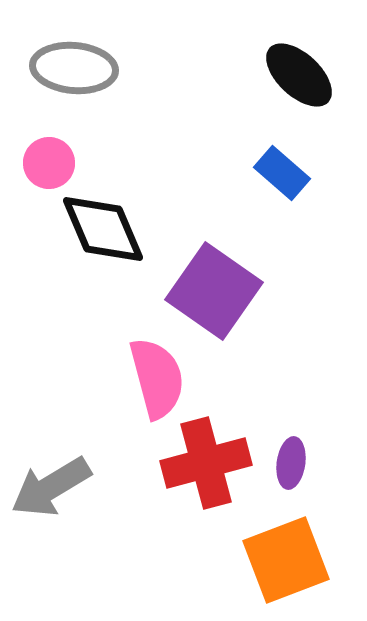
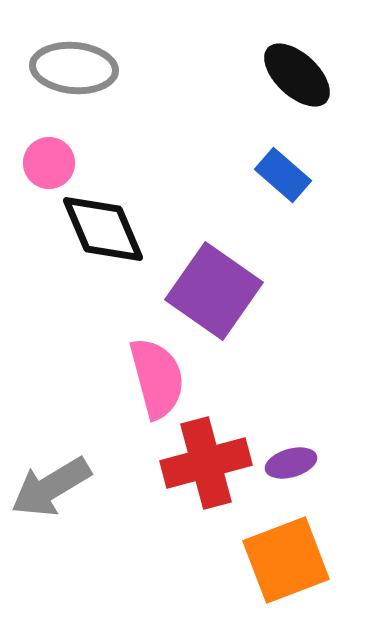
black ellipse: moved 2 px left
blue rectangle: moved 1 px right, 2 px down
purple ellipse: rotated 66 degrees clockwise
